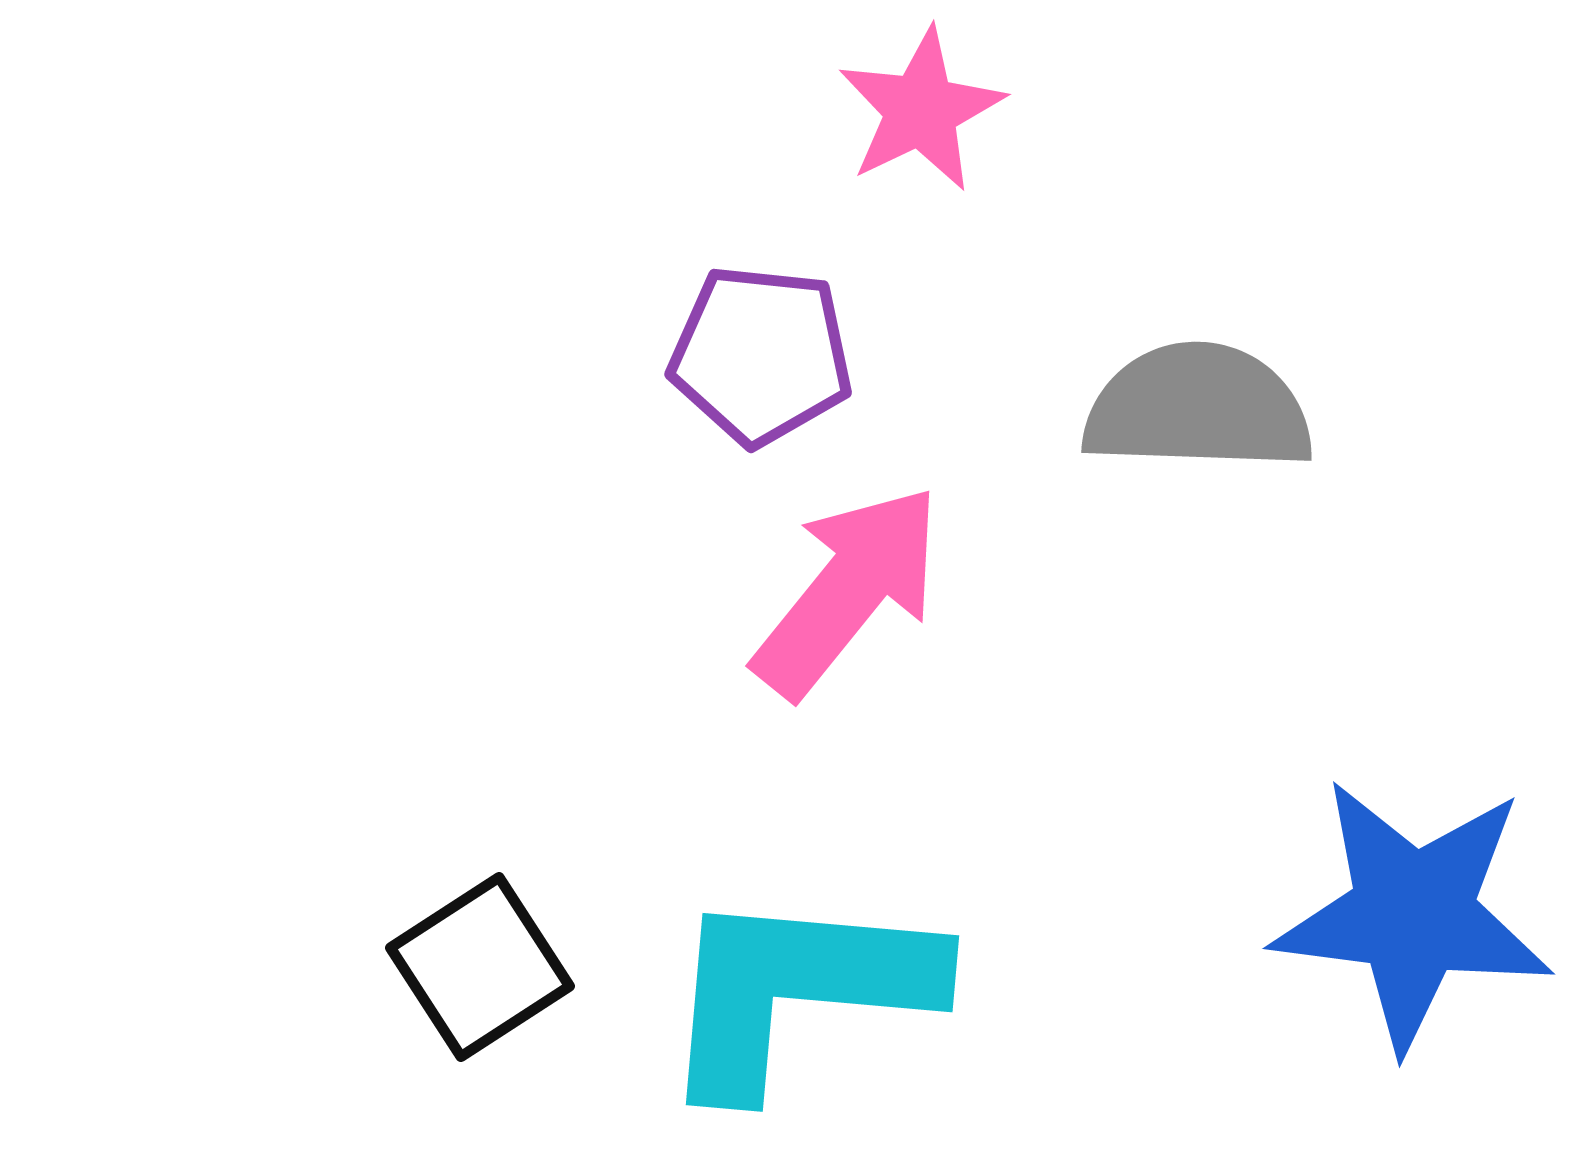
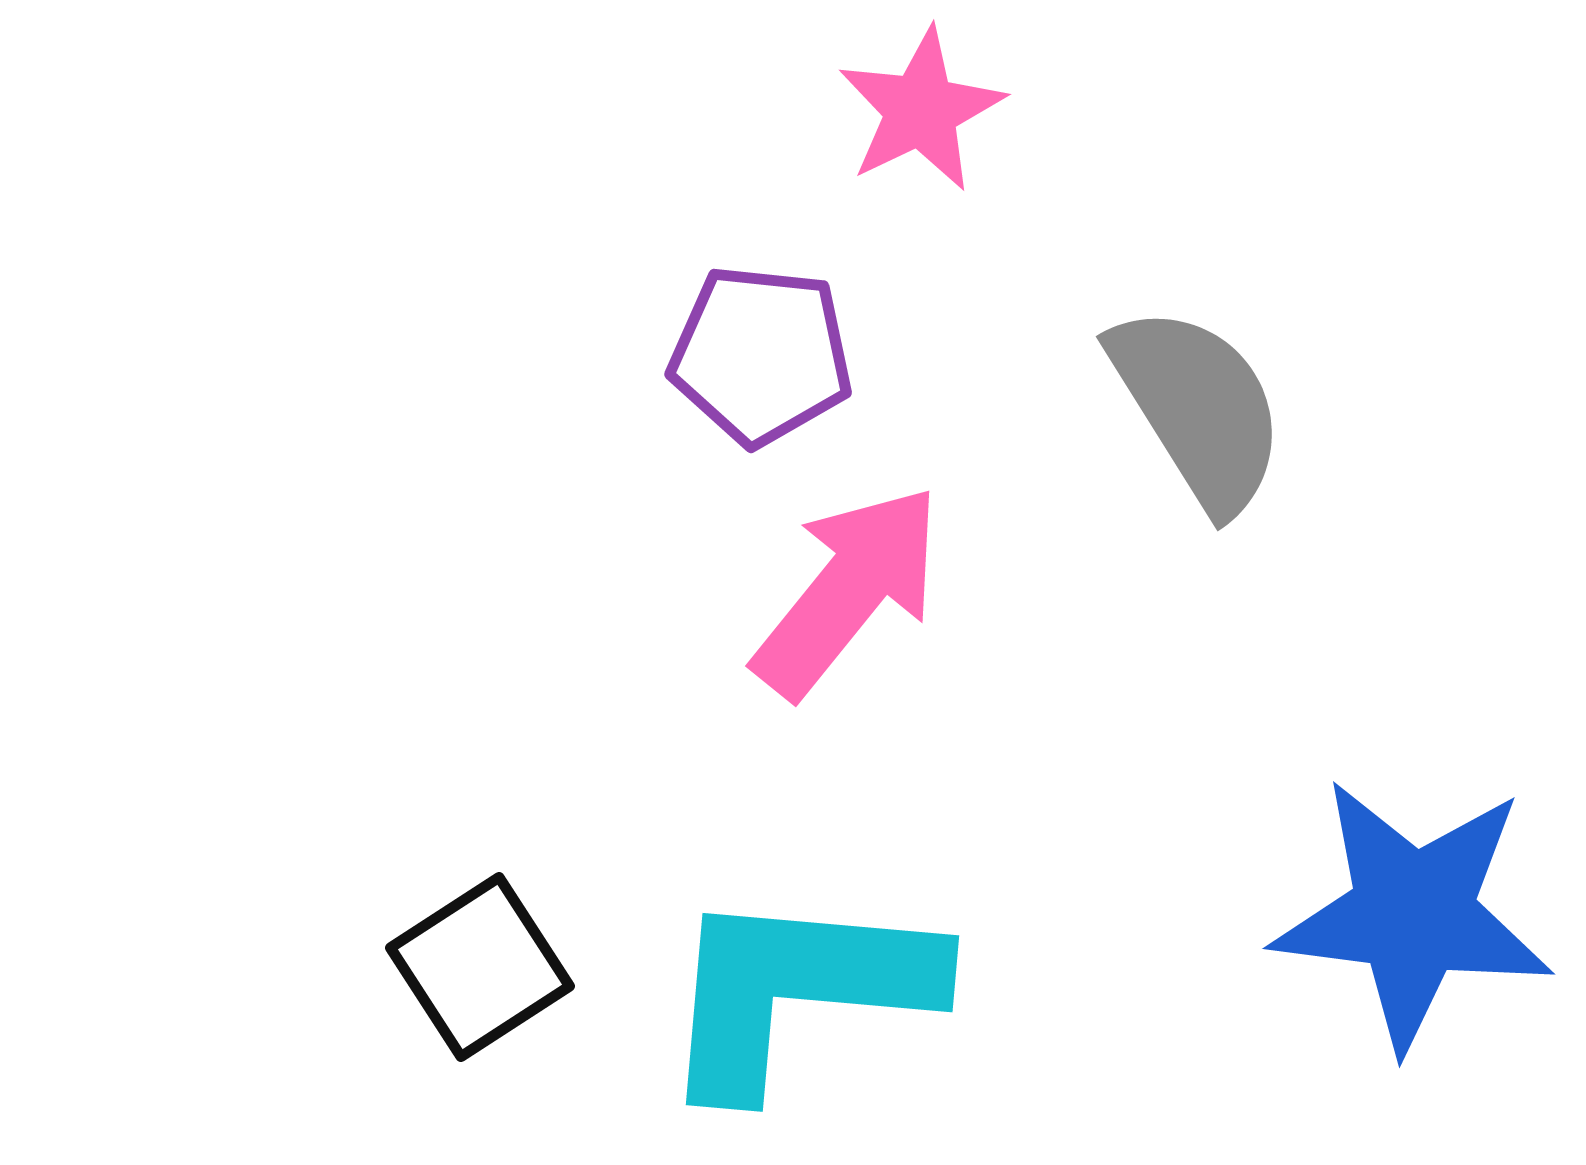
gray semicircle: rotated 56 degrees clockwise
